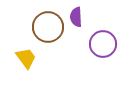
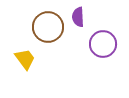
purple semicircle: moved 2 px right
yellow trapezoid: moved 1 px left, 1 px down
